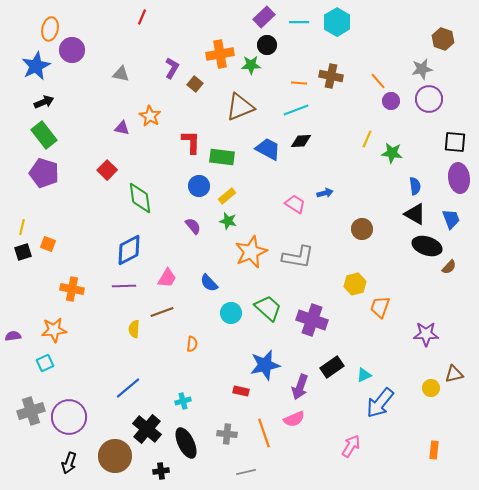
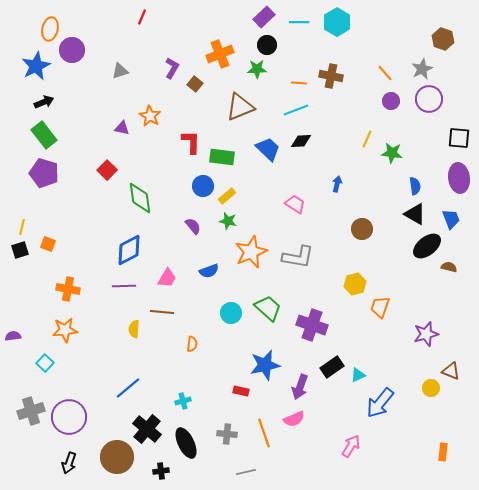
orange cross at (220, 54): rotated 12 degrees counterclockwise
green star at (251, 65): moved 6 px right, 4 px down
gray star at (422, 69): rotated 15 degrees counterclockwise
gray triangle at (121, 74): moved 1 px left, 3 px up; rotated 30 degrees counterclockwise
orange line at (378, 81): moved 7 px right, 8 px up
black square at (455, 142): moved 4 px right, 4 px up
blue trapezoid at (268, 149): rotated 16 degrees clockwise
blue circle at (199, 186): moved 4 px right
blue arrow at (325, 193): moved 12 px right, 9 px up; rotated 63 degrees counterclockwise
black ellipse at (427, 246): rotated 56 degrees counterclockwise
black square at (23, 252): moved 3 px left, 2 px up
brown semicircle at (449, 267): rotated 119 degrees counterclockwise
blue semicircle at (209, 283): moved 12 px up; rotated 66 degrees counterclockwise
orange cross at (72, 289): moved 4 px left
brown line at (162, 312): rotated 25 degrees clockwise
purple cross at (312, 320): moved 5 px down
orange star at (54, 330): moved 11 px right
purple star at (426, 334): rotated 15 degrees counterclockwise
cyan square at (45, 363): rotated 24 degrees counterclockwise
brown triangle at (454, 374): moved 3 px left, 3 px up; rotated 36 degrees clockwise
cyan triangle at (364, 375): moved 6 px left
orange rectangle at (434, 450): moved 9 px right, 2 px down
brown circle at (115, 456): moved 2 px right, 1 px down
